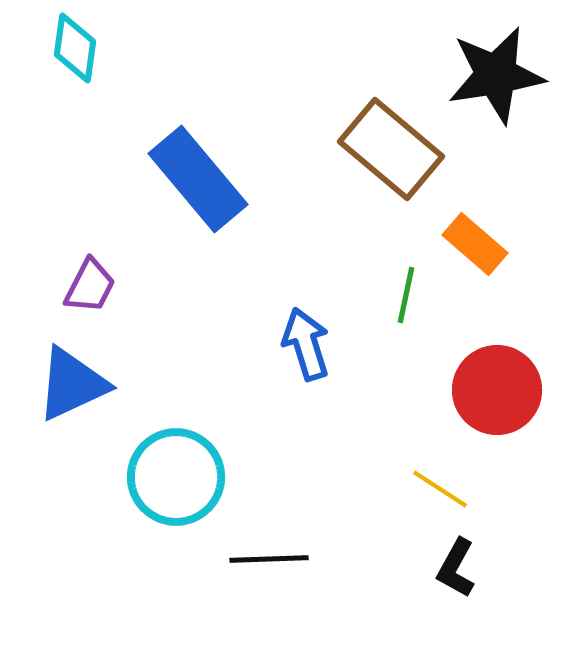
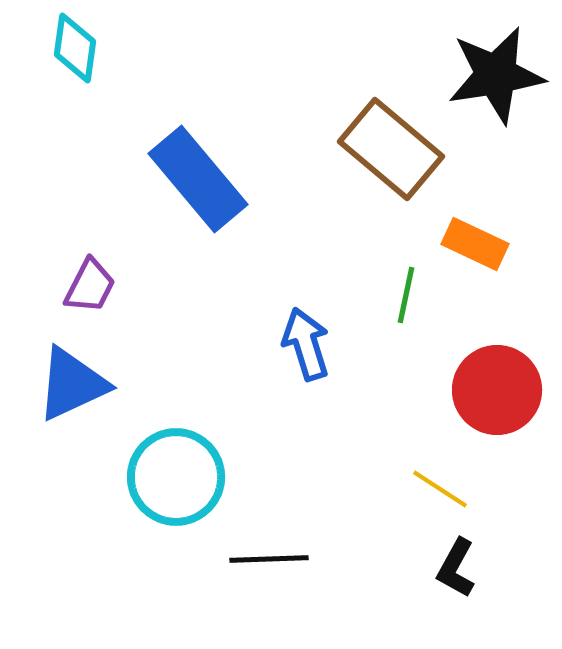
orange rectangle: rotated 16 degrees counterclockwise
